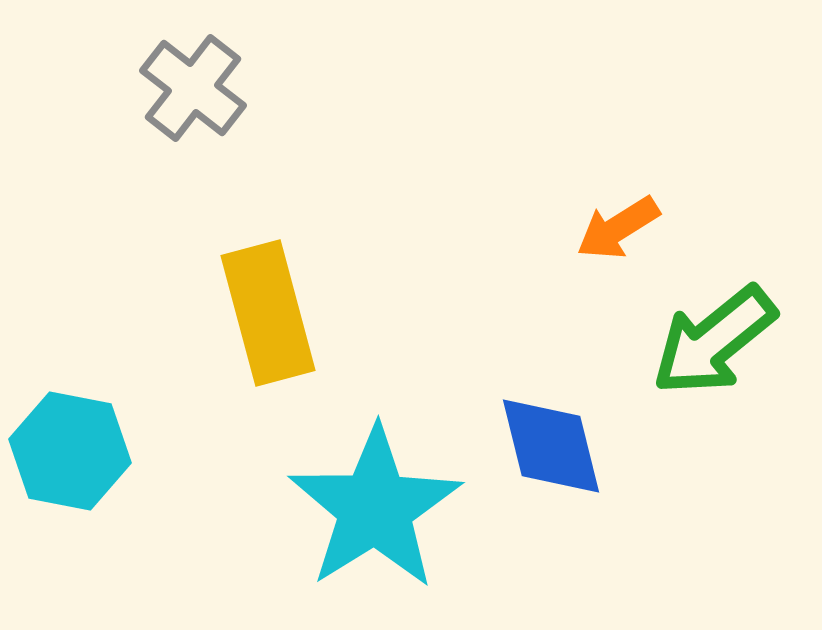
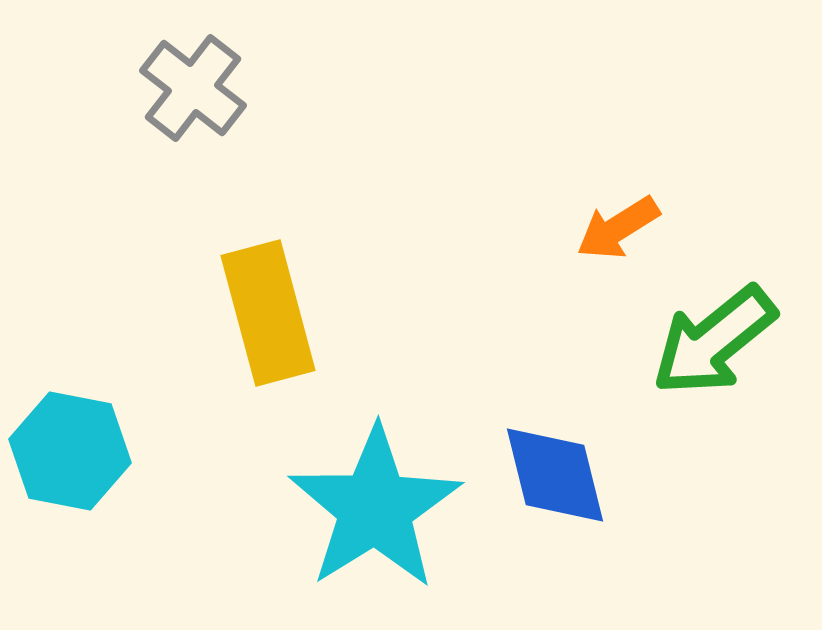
blue diamond: moved 4 px right, 29 px down
